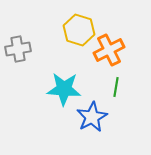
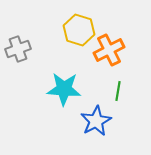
gray cross: rotated 10 degrees counterclockwise
green line: moved 2 px right, 4 px down
blue star: moved 4 px right, 4 px down
